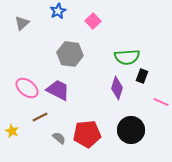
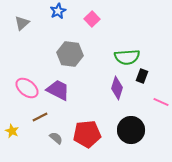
pink square: moved 1 px left, 2 px up
gray semicircle: moved 3 px left
